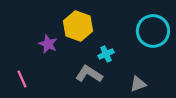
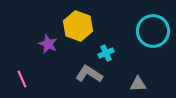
cyan cross: moved 1 px up
gray triangle: rotated 18 degrees clockwise
